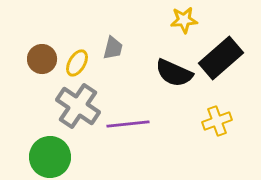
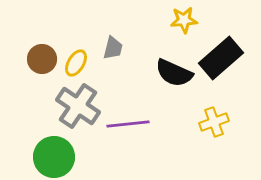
yellow ellipse: moved 1 px left
yellow cross: moved 3 px left, 1 px down
green circle: moved 4 px right
